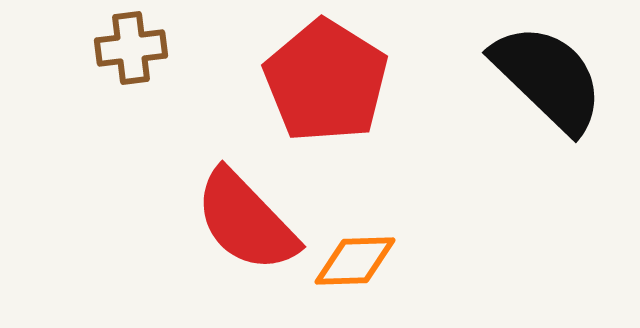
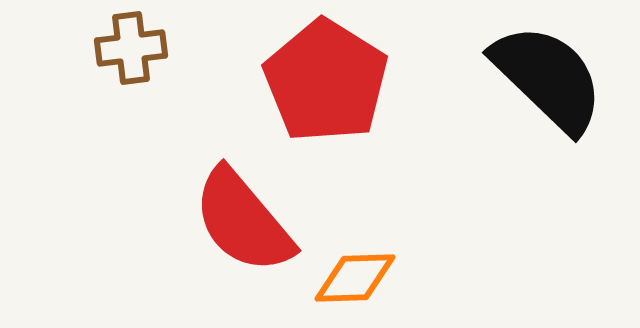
red semicircle: moved 3 px left; rotated 4 degrees clockwise
orange diamond: moved 17 px down
